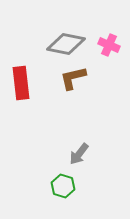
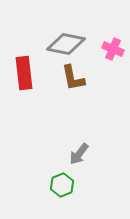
pink cross: moved 4 px right, 4 px down
brown L-shape: rotated 88 degrees counterclockwise
red rectangle: moved 3 px right, 10 px up
green hexagon: moved 1 px left, 1 px up; rotated 20 degrees clockwise
